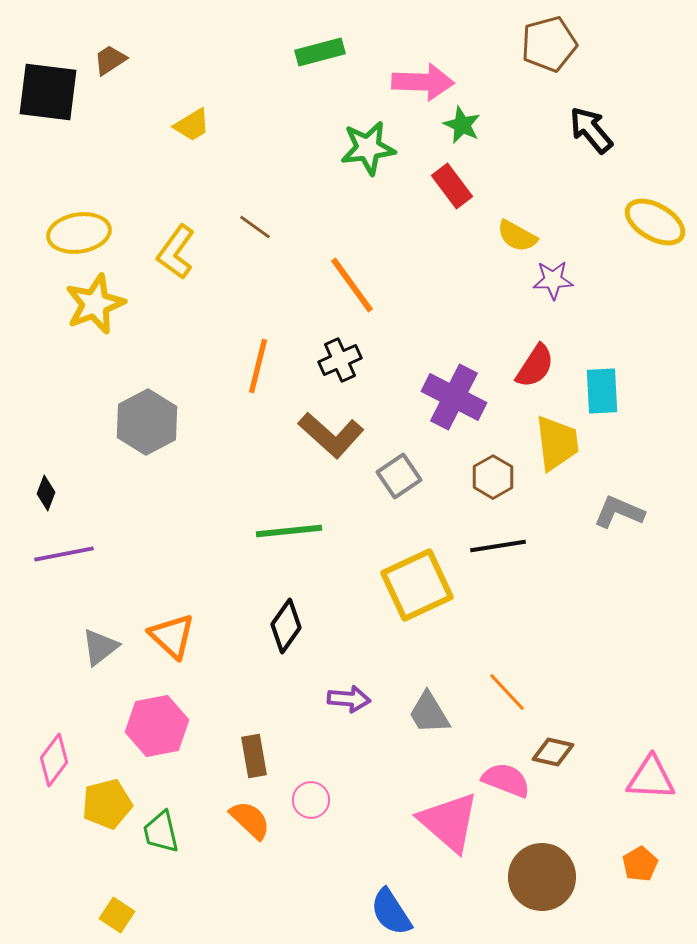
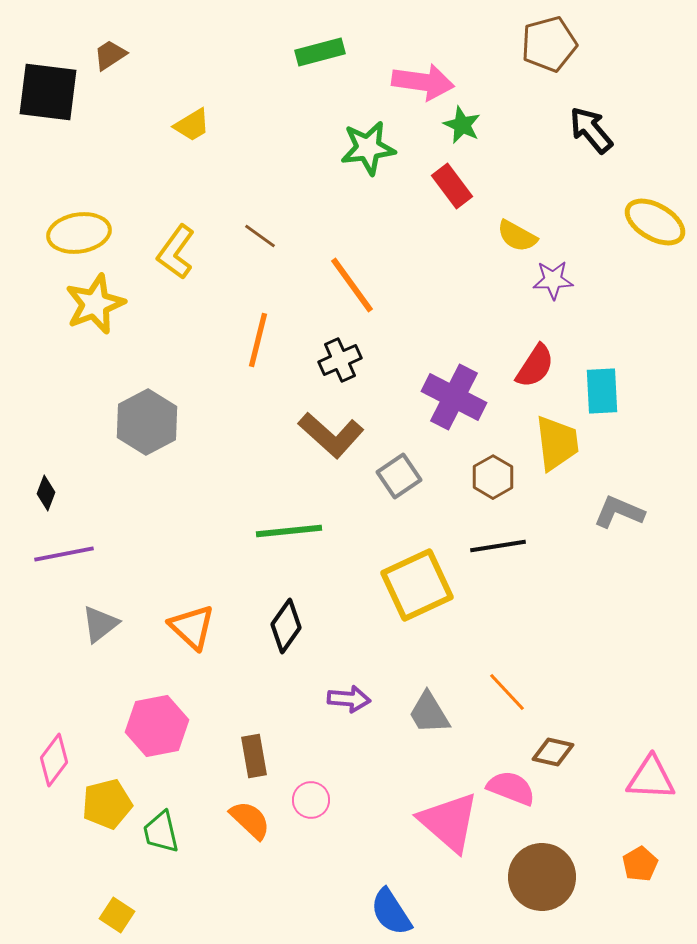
brown trapezoid at (110, 60): moved 5 px up
pink arrow at (423, 82): rotated 6 degrees clockwise
brown line at (255, 227): moved 5 px right, 9 px down
orange line at (258, 366): moved 26 px up
orange triangle at (172, 636): moved 20 px right, 9 px up
gray triangle at (100, 647): moved 23 px up
pink semicircle at (506, 780): moved 5 px right, 8 px down
